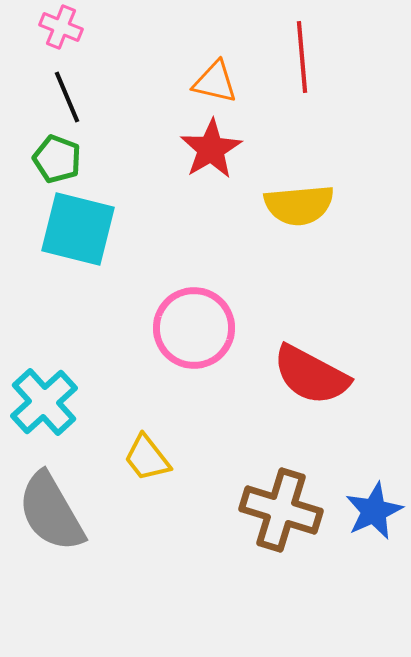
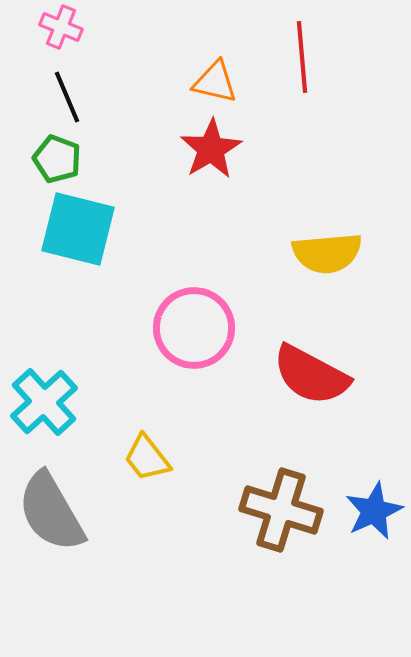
yellow semicircle: moved 28 px right, 48 px down
